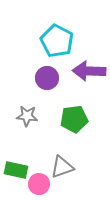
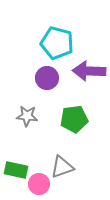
cyan pentagon: moved 2 px down; rotated 12 degrees counterclockwise
